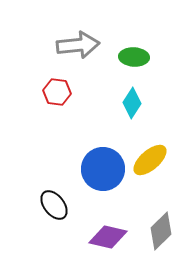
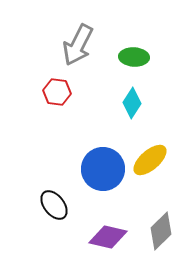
gray arrow: rotated 123 degrees clockwise
